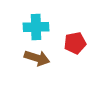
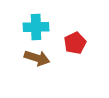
red pentagon: rotated 15 degrees counterclockwise
